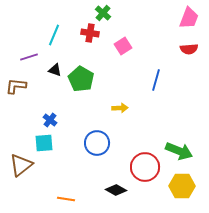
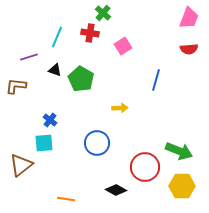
cyan line: moved 3 px right, 2 px down
